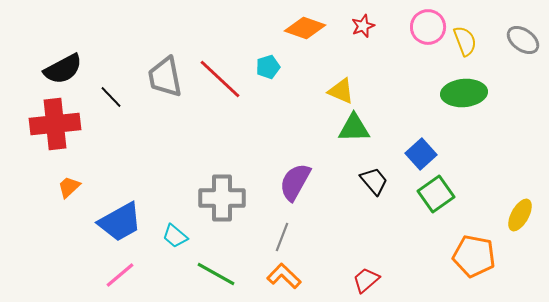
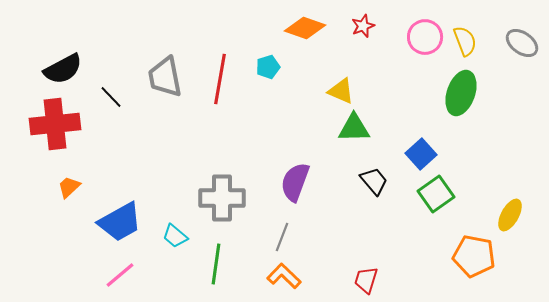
pink circle: moved 3 px left, 10 px down
gray ellipse: moved 1 px left, 3 px down
red line: rotated 57 degrees clockwise
green ellipse: moved 3 px left; rotated 66 degrees counterclockwise
purple semicircle: rotated 9 degrees counterclockwise
yellow ellipse: moved 10 px left
green line: moved 10 px up; rotated 69 degrees clockwise
red trapezoid: rotated 32 degrees counterclockwise
